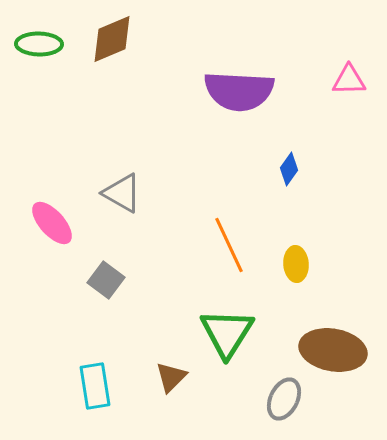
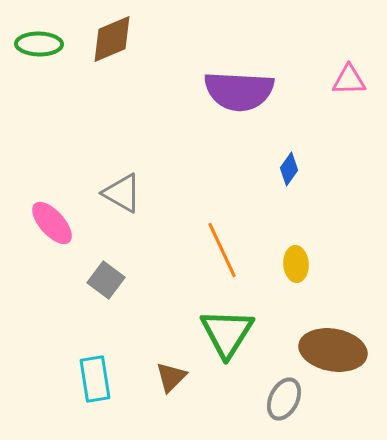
orange line: moved 7 px left, 5 px down
cyan rectangle: moved 7 px up
